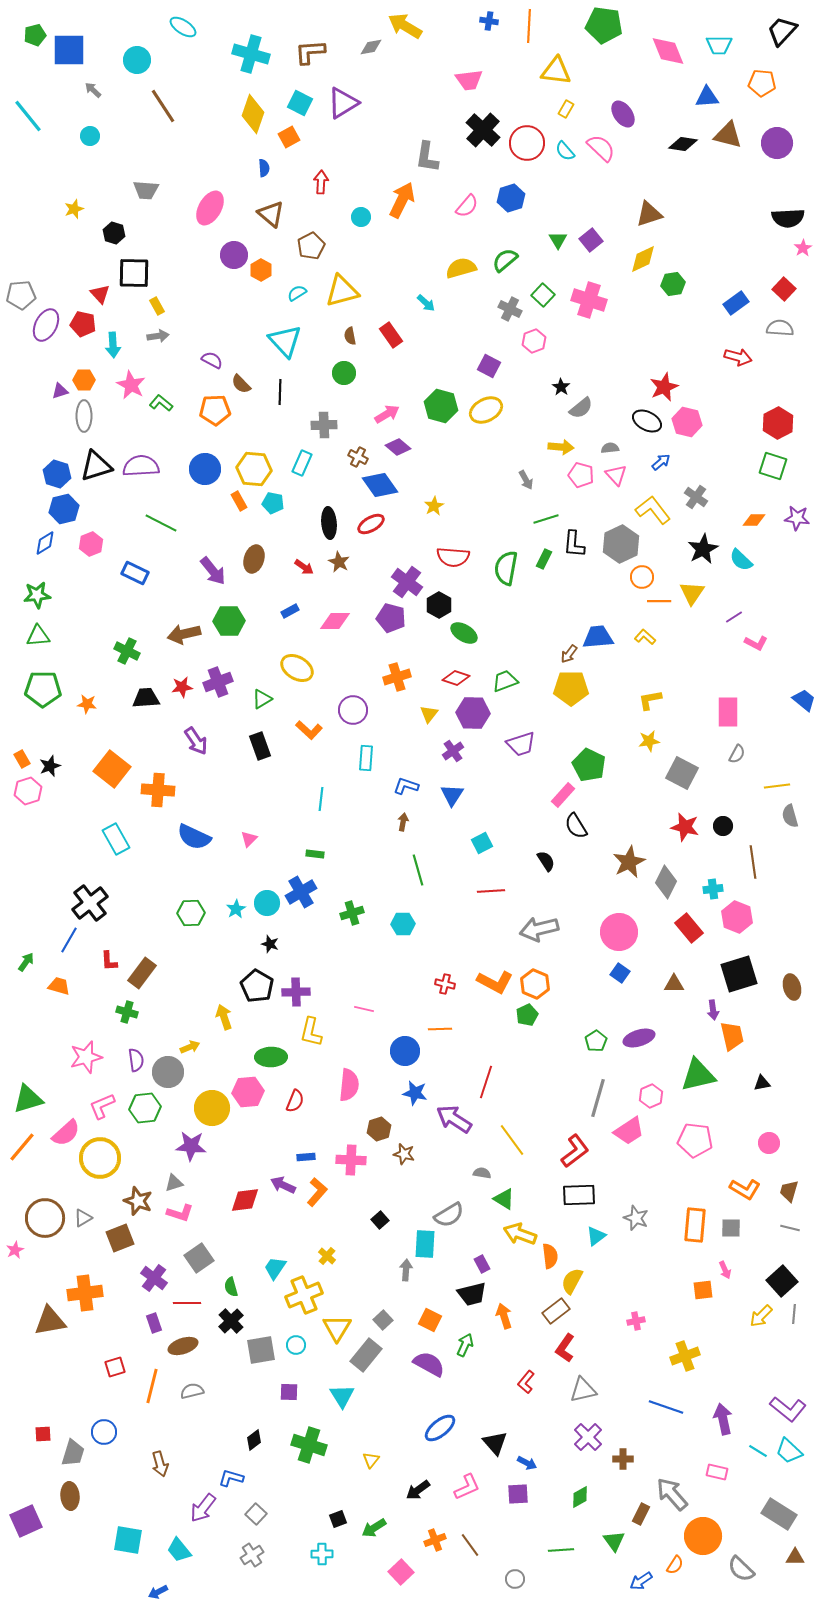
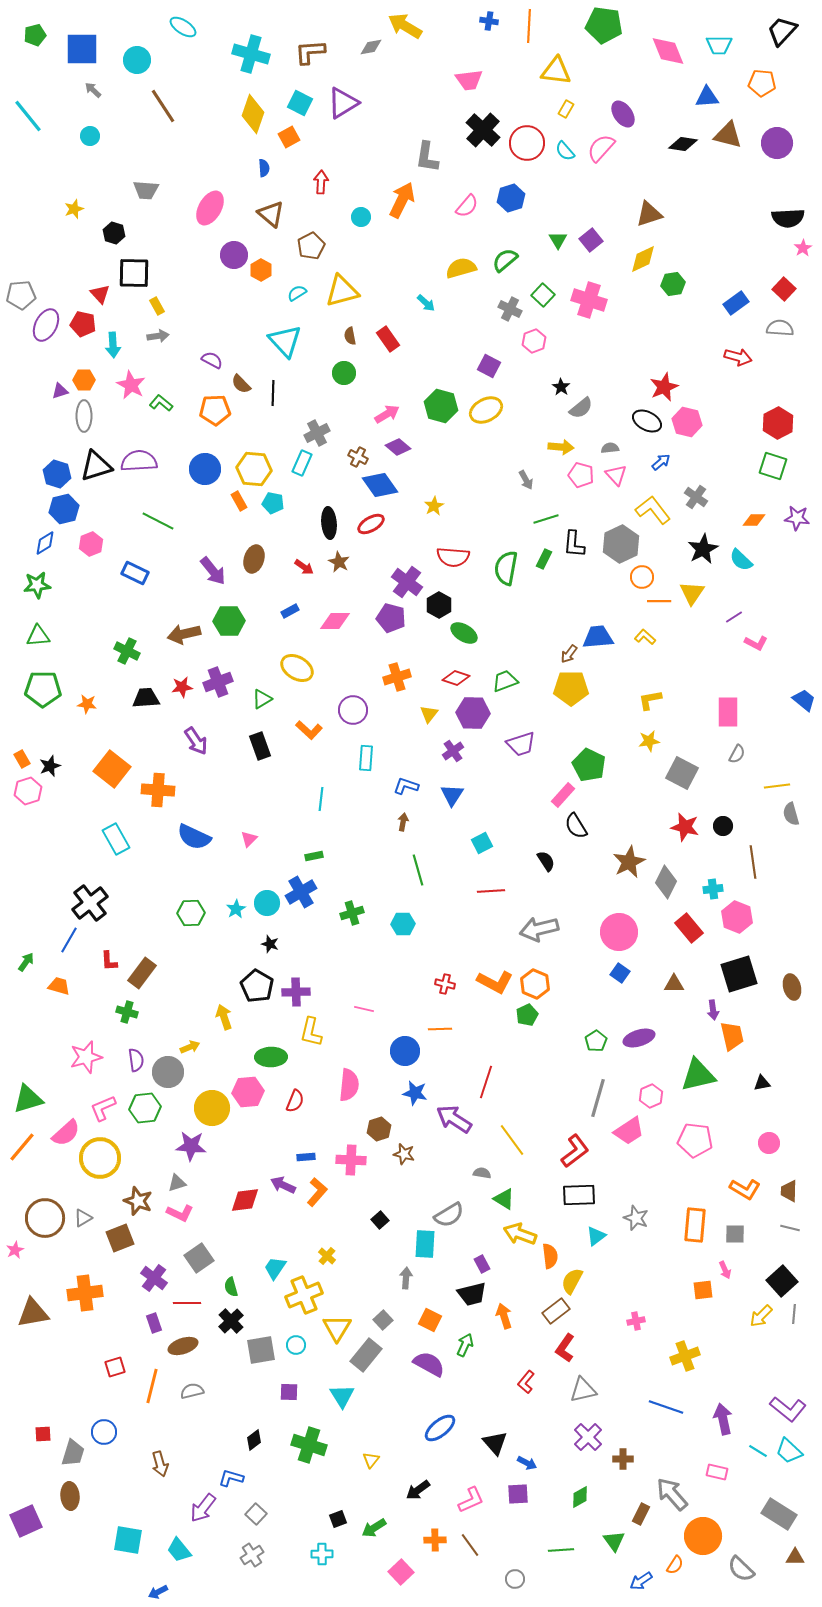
blue square at (69, 50): moved 13 px right, 1 px up
pink semicircle at (601, 148): rotated 92 degrees counterclockwise
red rectangle at (391, 335): moved 3 px left, 4 px down
black line at (280, 392): moved 7 px left, 1 px down
gray cross at (324, 425): moved 7 px left, 8 px down; rotated 25 degrees counterclockwise
purple semicircle at (141, 466): moved 2 px left, 5 px up
green line at (161, 523): moved 3 px left, 2 px up
green star at (37, 595): moved 10 px up
gray semicircle at (790, 816): moved 1 px right, 2 px up
green rectangle at (315, 854): moved 1 px left, 2 px down; rotated 18 degrees counterclockwise
pink L-shape at (102, 1106): moved 1 px right, 2 px down
gray triangle at (174, 1183): moved 3 px right
brown trapezoid at (789, 1191): rotated 15 degrees counterclockwise
pink L-shape at (180, 1213): rotated 8 degrees clockwise
gray square at (731, 1228): moved 4 px right, 6 px down
gray arrow at (406, 1270): moved 8 px down
brown triangle at (50, 1321): moved 17 px left, 8 px up
pink L-shape at (467, 1487): moved 4 px right, 13 px down
orange cross at (435, 1540): rotated 20 degrees clockwise
